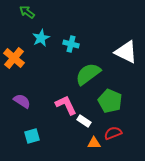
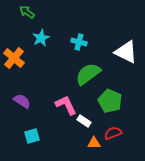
cyan cross: moved 8 px right, 2 px up
